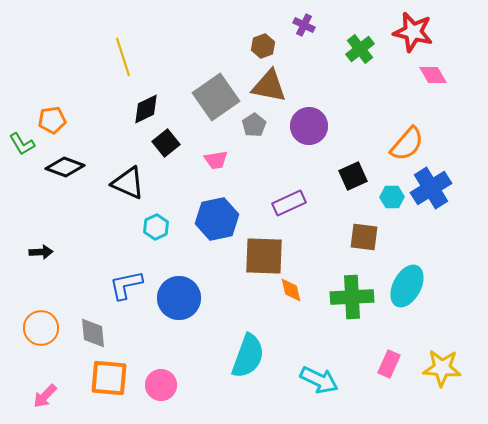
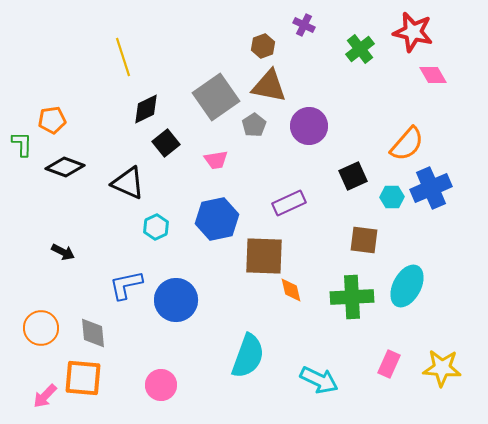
green L-shape at (22, 144): rotated 148 degrees counterclockwise
blue cross at (431, 188): rotated 9 degrees clockwise
brown square at (364, 237): moved 3 px down
black arrow at (41, 252): moved 22 px right; rotated 30 degrees clockwise
blue circle at (179, 298): moved 3 px left, 2 px down
orange square at (109, 378): moved 26 px left
